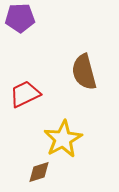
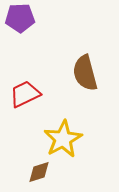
brown semicircle: moved 1 px right, 1 px down
